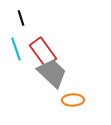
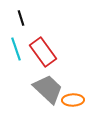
gray trapezoid: moved 4 px left, 16 px down
